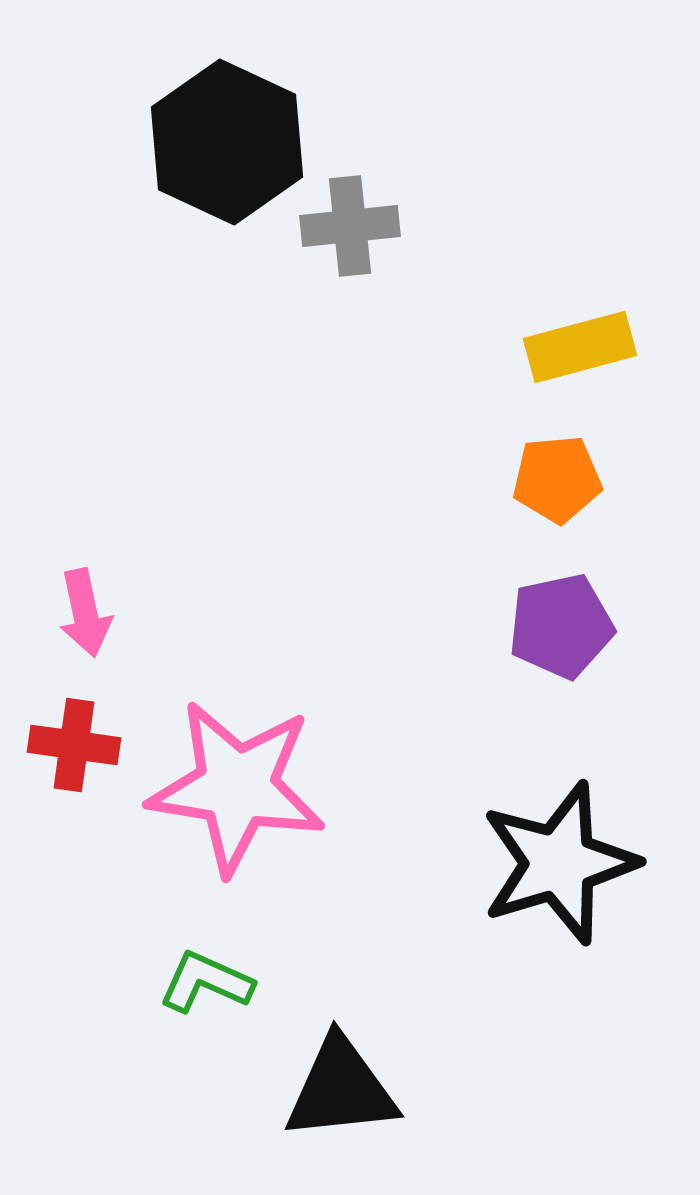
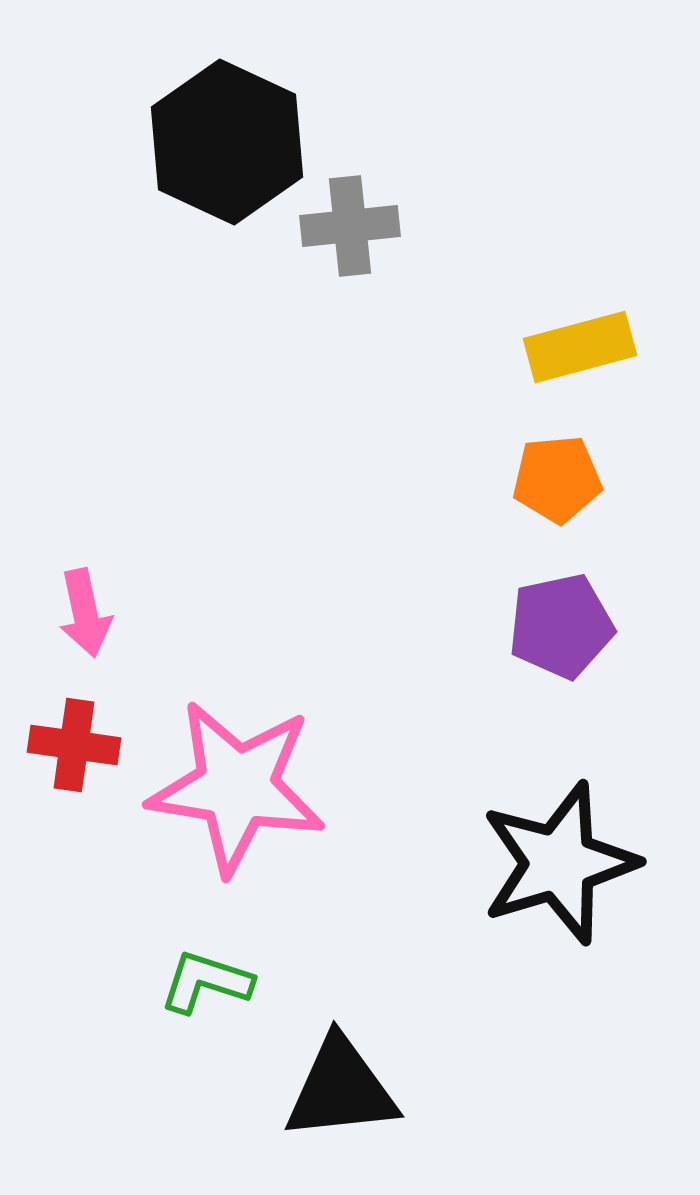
green L-shape: rotated 6 degrees counterclockwise
